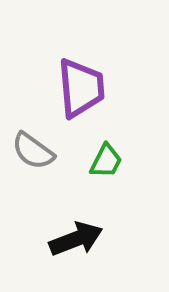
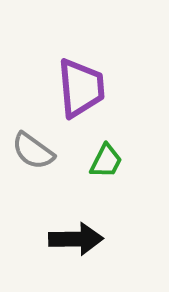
black arrow: rotated 20 degrees clockwise
